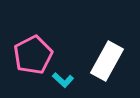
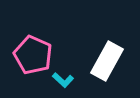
pink pentagon: rotated 21 degrees counterclockwise
